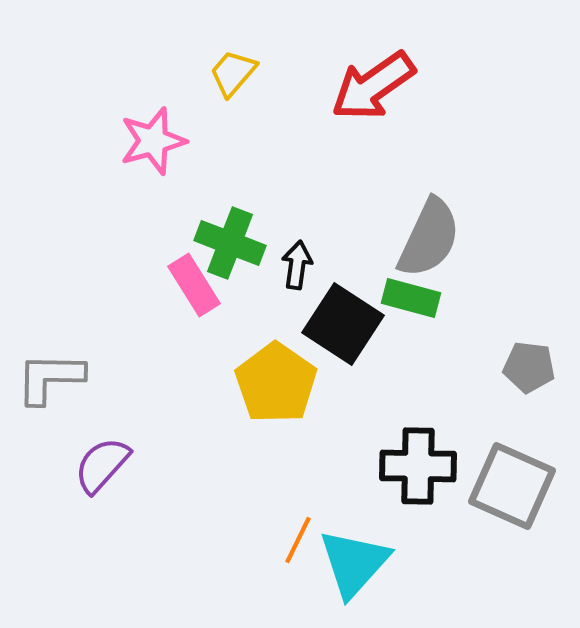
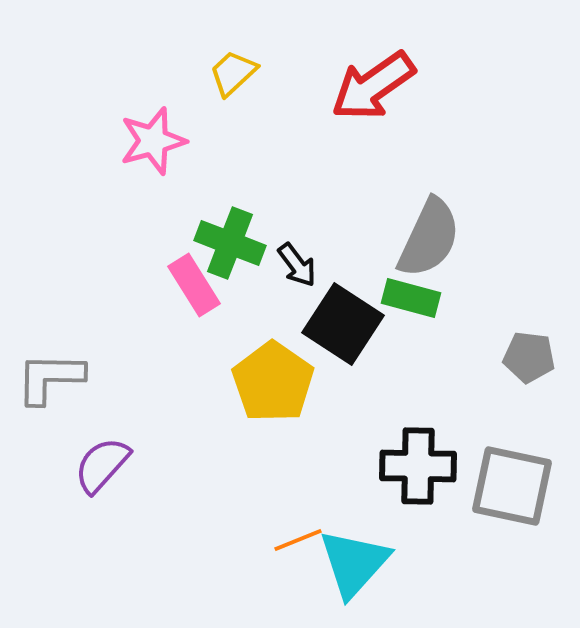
yellow trapezoid: rotated 6 degrees clockwise
black arrow: rotated 135 degrees clockwise
gray pentagon: moved 10 px up
yellow pentagon: moved 3 px left, 1 px up
gray square: rotated 12 degrees counterclockwise
orange line: rotated 42 degrees clockwise
